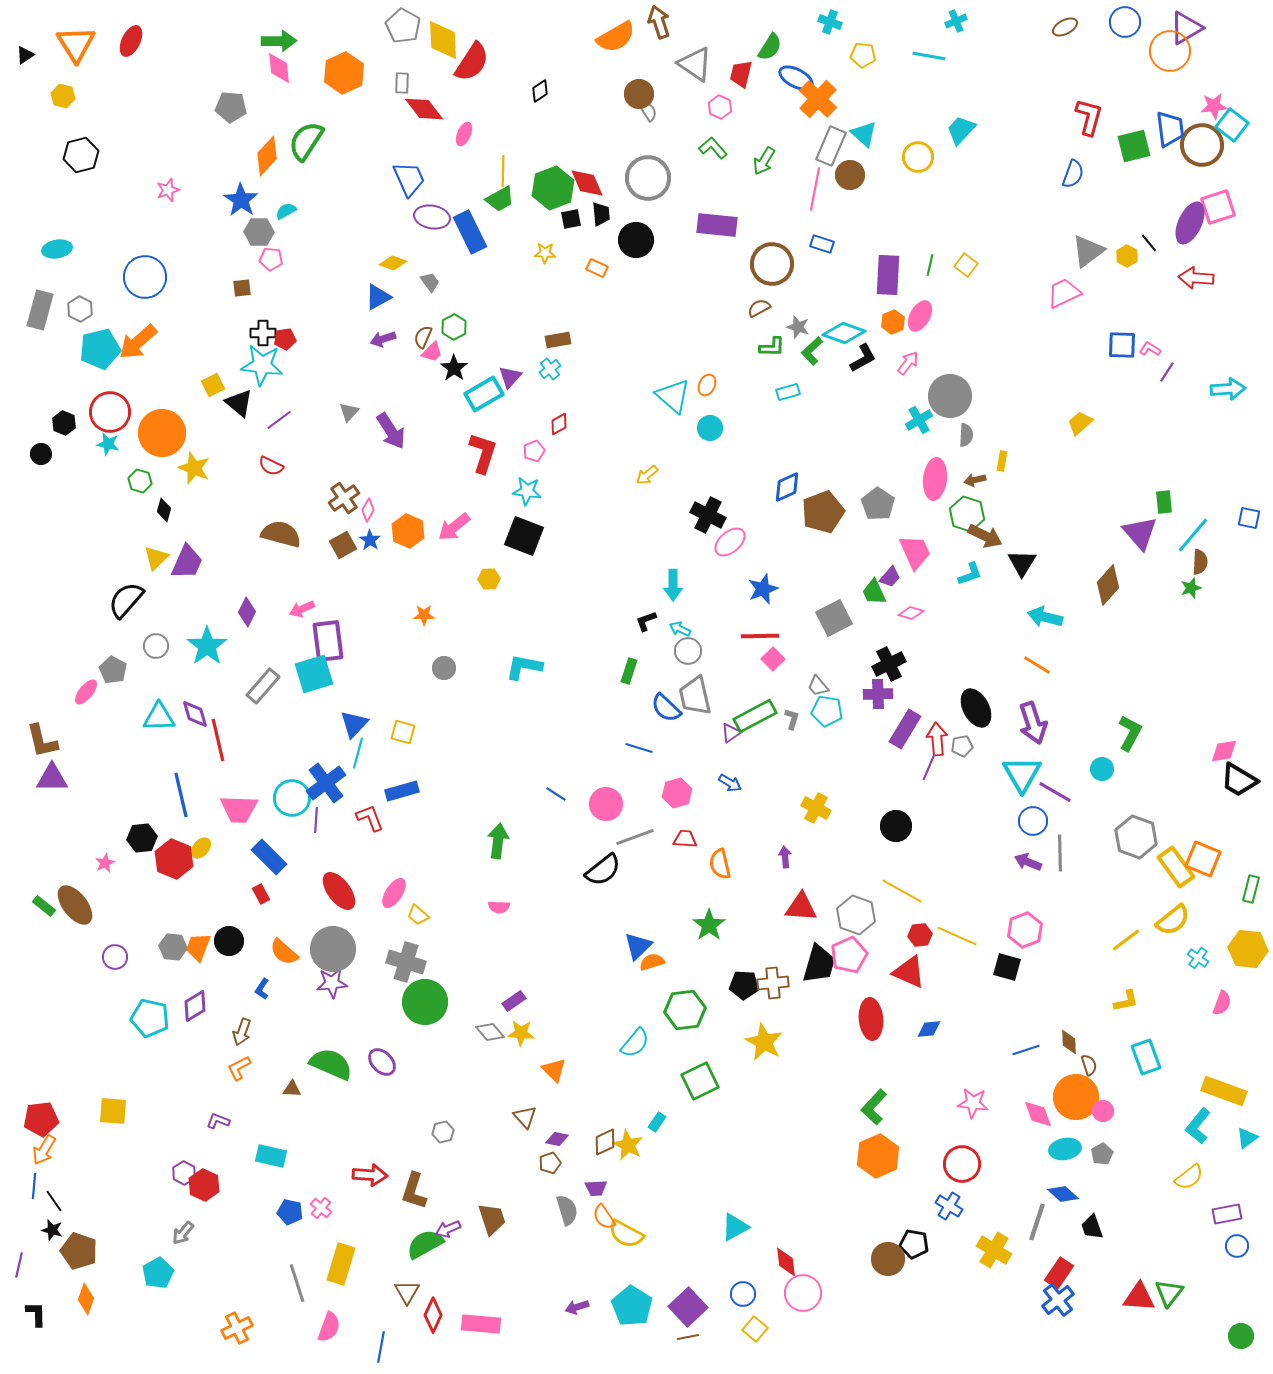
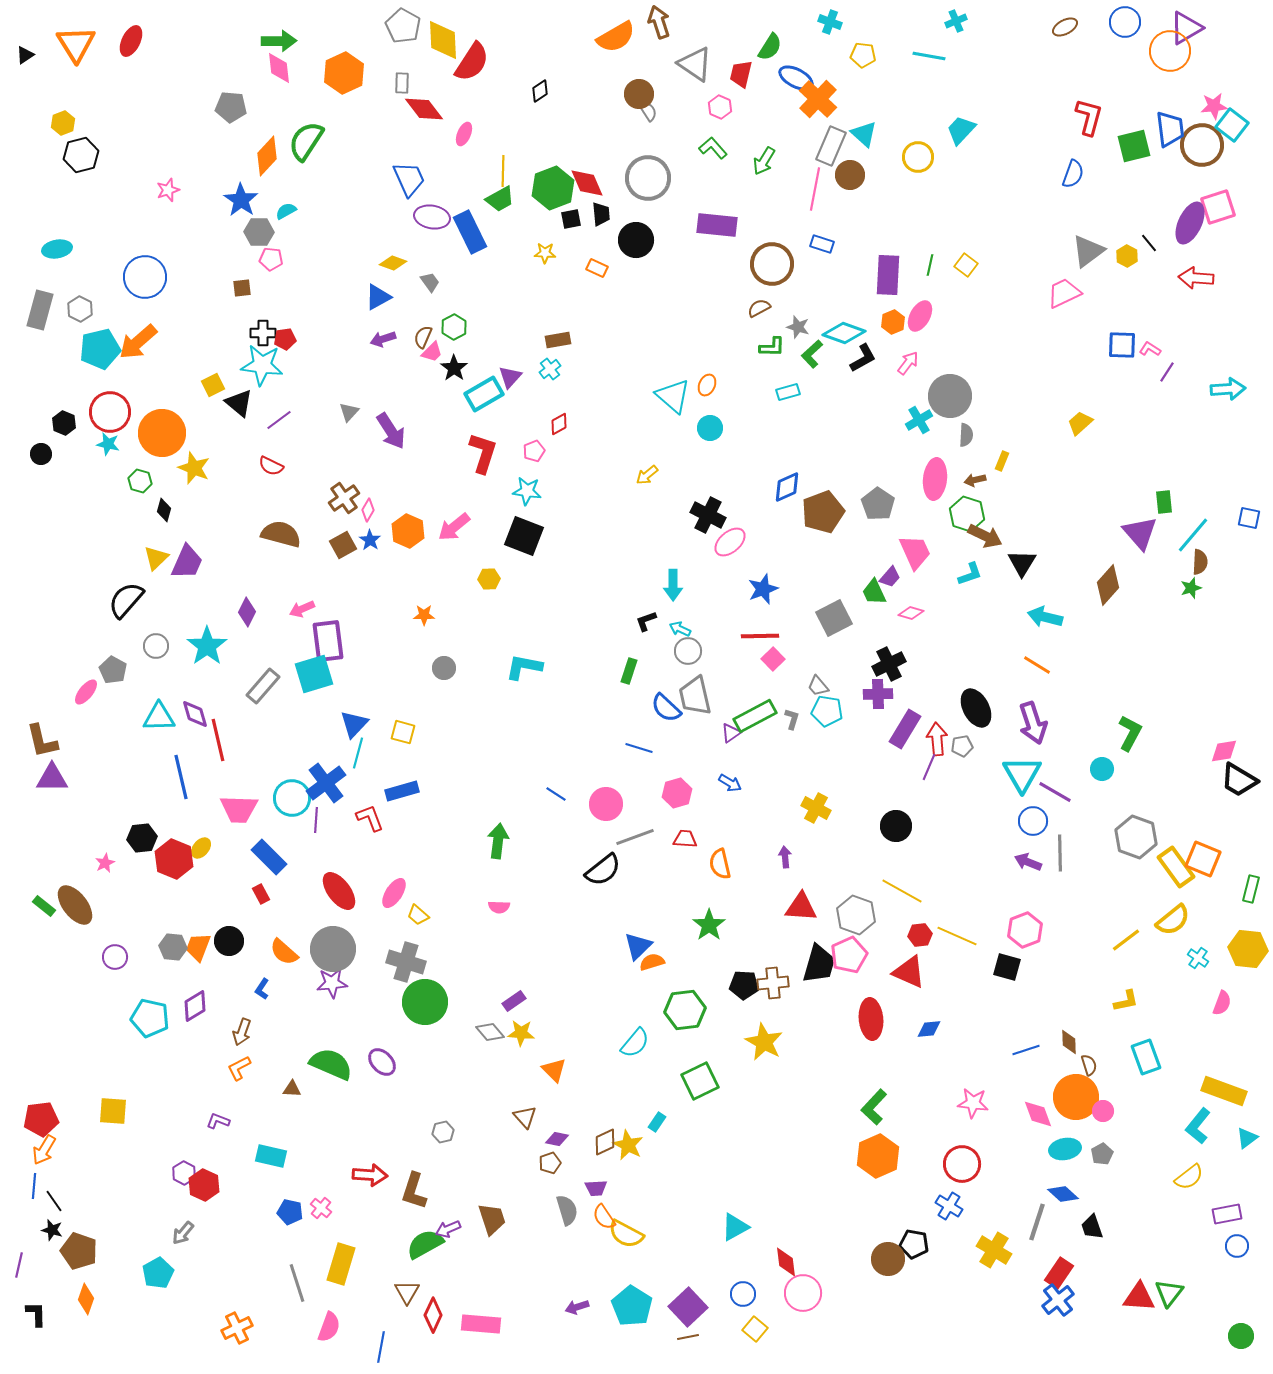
yellow hexagon at (63, 96): moved 27 px down; rotated 25 degrees clockwise
green L-shape at (812, 351): moved 3 px down
yellow rectangle at (1002, 461): rotated 12 degrees clockwise
blue line at (181, 795): moved 18 px up
